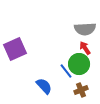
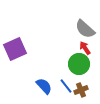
gray semicircle: rotated 45 degrees clockwise
blue line: moved 15 px down
